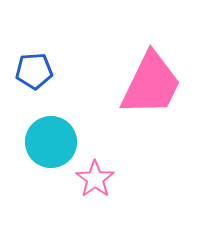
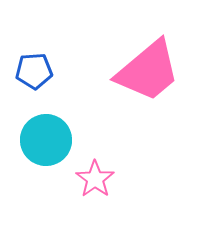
pink trapezoid: moved 3 px left, 13 px up; rotated 24 degrees clockwise
cyan circle: moved 5 px left, 2 px up
